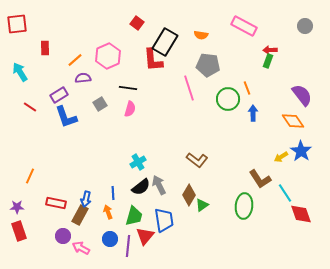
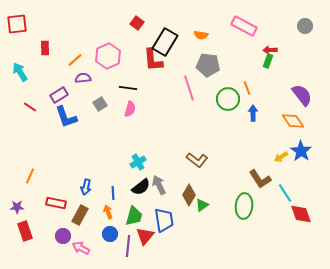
blue arrow at (86, 199): moved 12 px up
red rectangle at (19, 231): moved 6 px right
blue circle at (110, 239): moved 5 px up
